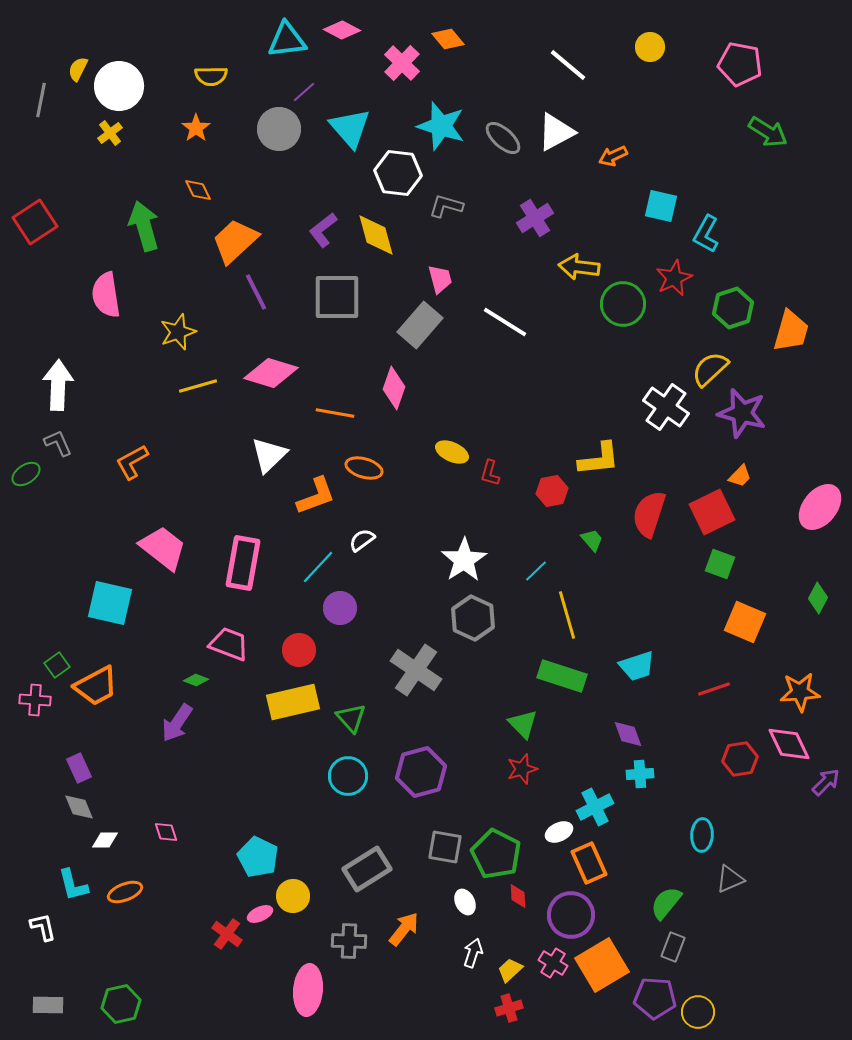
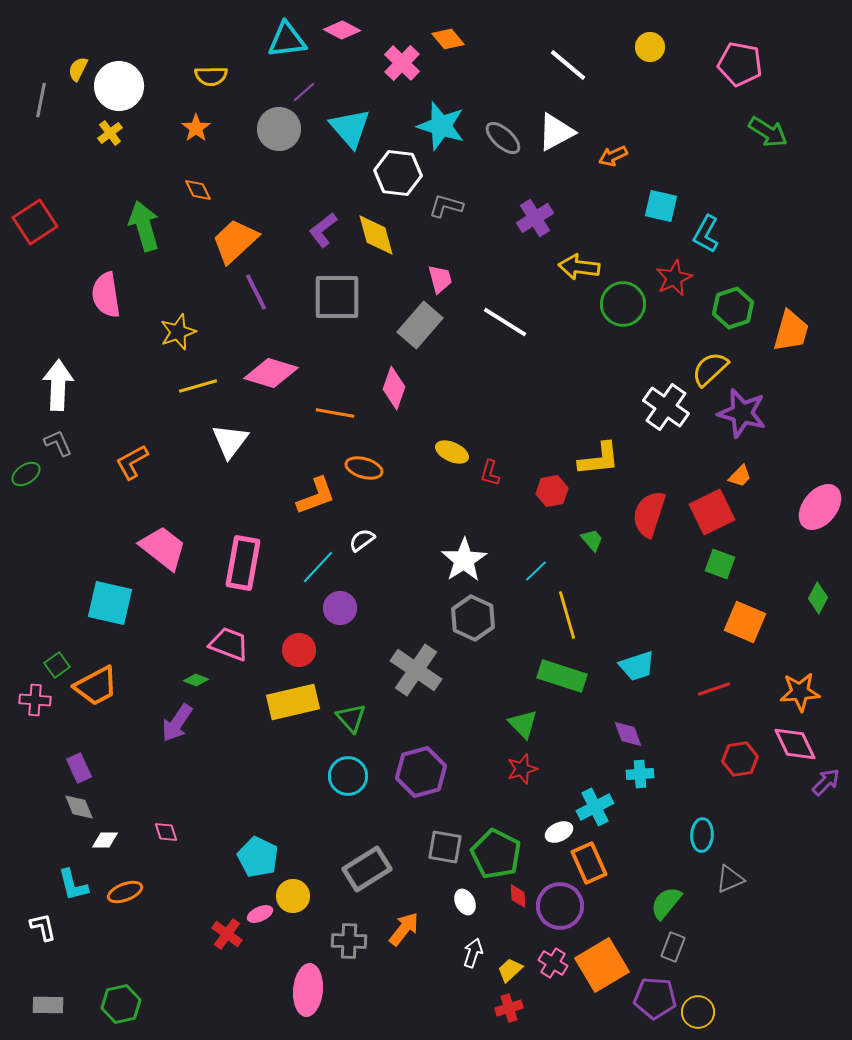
white triangle at (269, 455): moved 39 px left, 14 px up; rotated 9 degrees counterclockwise
pink diamond at (789, 744): moved 6 px right
purple circle at (571, 915): moved 11 px left, 9 px up
